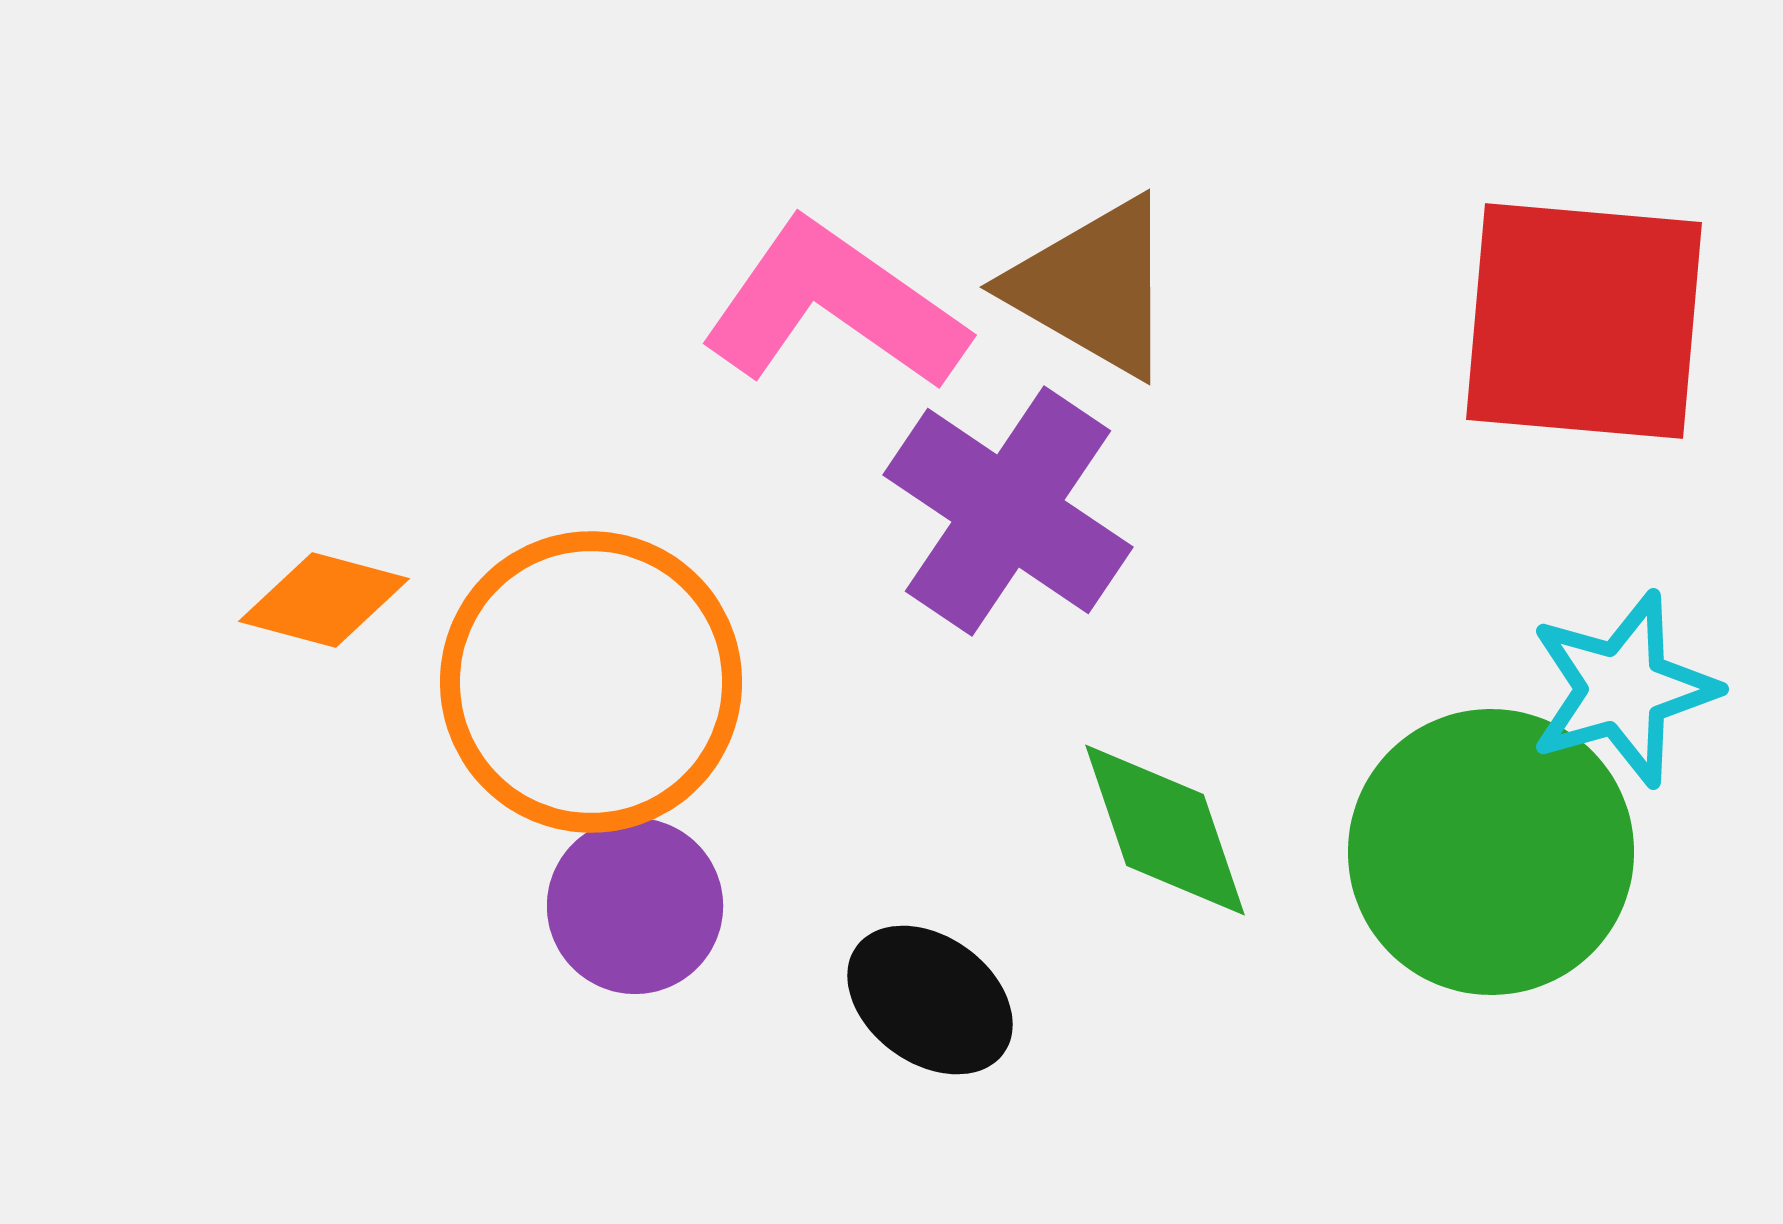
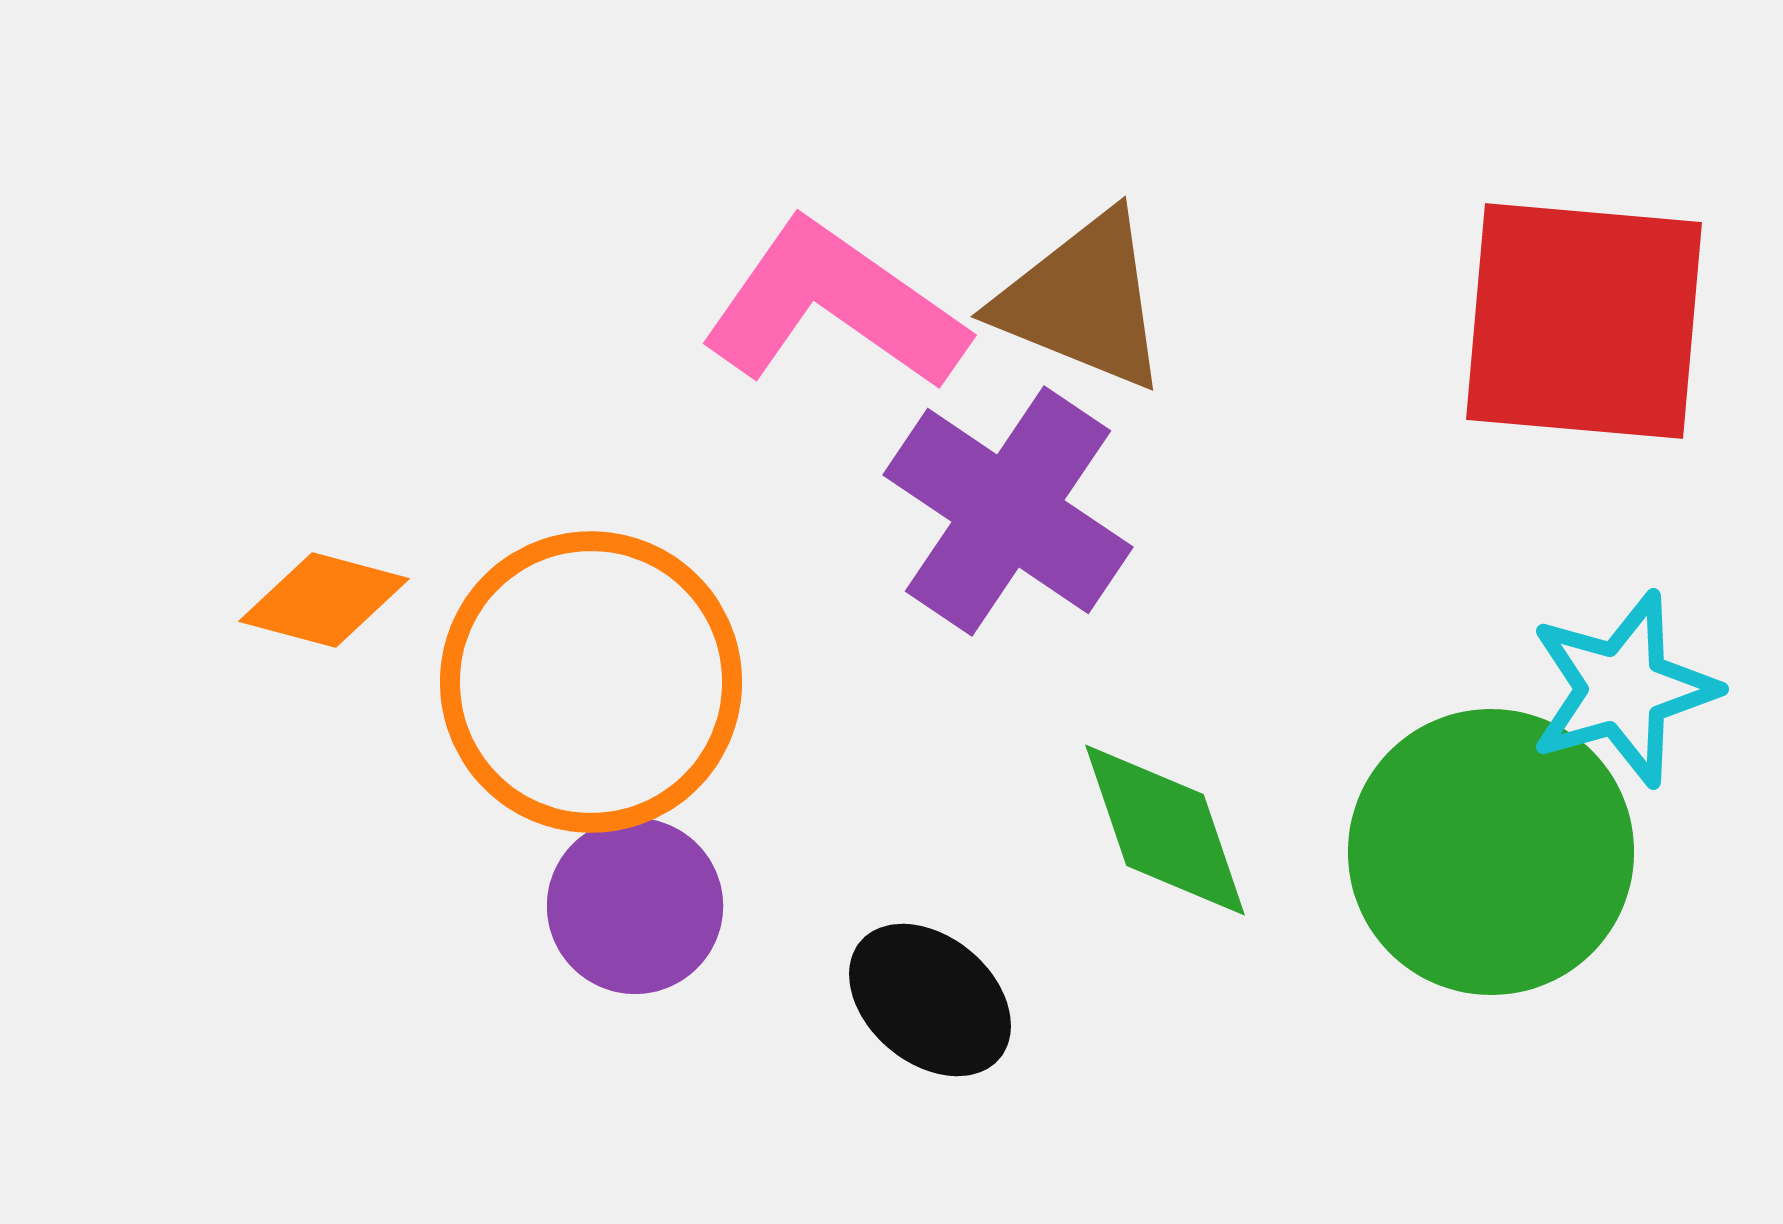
brown triangle: moved 10 px left, 14 px down; rotated 8 degrees counterclockwise
black ellipse: rotated 4 degrees clockwise
